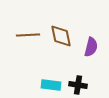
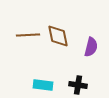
brown diamond: moved 3 px left
cyan rectangle: moved 8 px left
